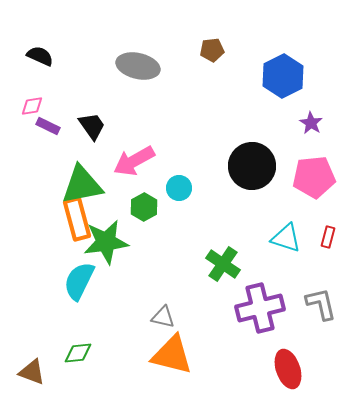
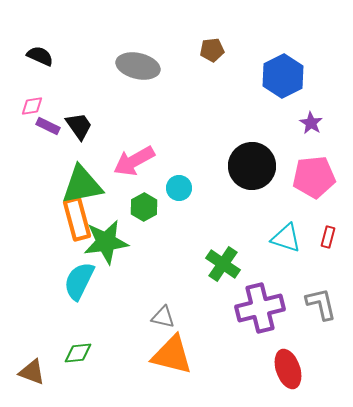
black trapezoid: moved 13 px left
